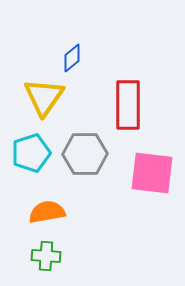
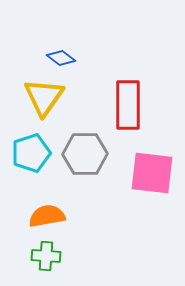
blue diamond: moved 11 px left; rotated 76 degrees clockwise
orange semicircle: moved 4 px down
